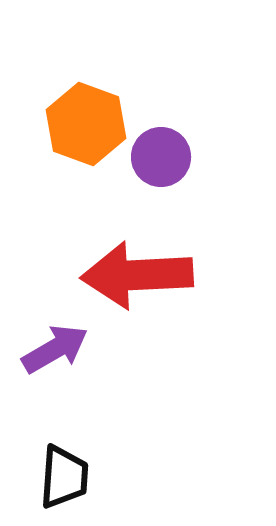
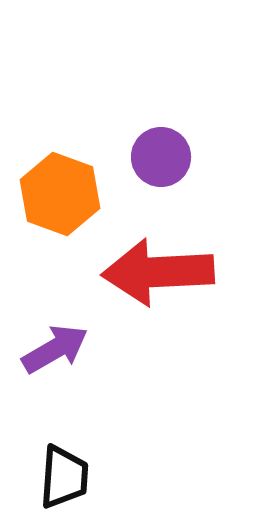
orange hexagon: moved 26 px left, 70 px down
red arrow: moved 21 px right, 3 px up
